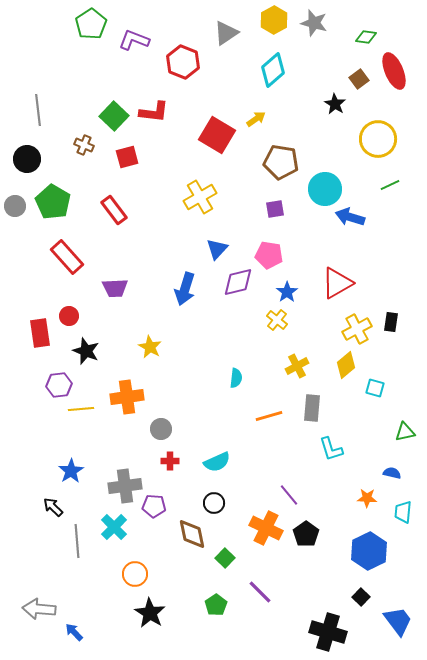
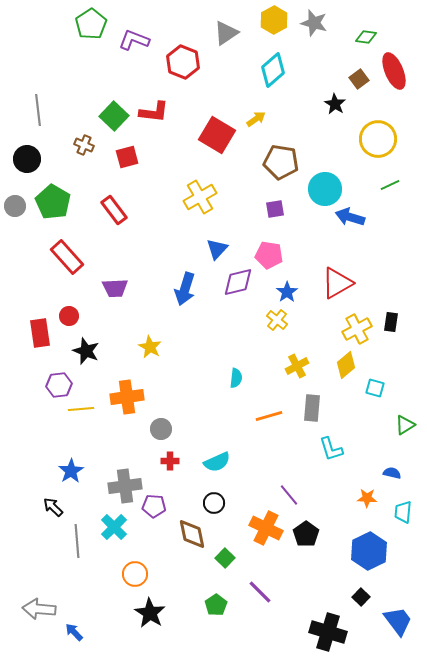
green triangle at (405, 432): moved 7 px up; rotated 20 degrees counterclockwise
